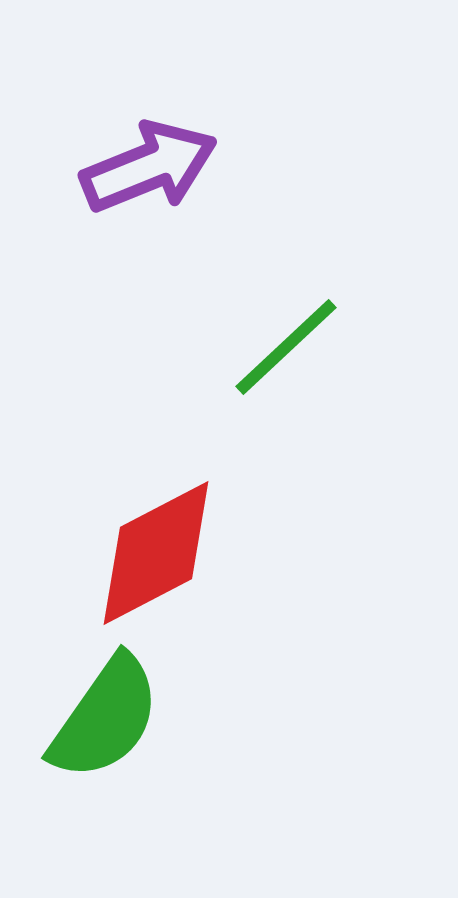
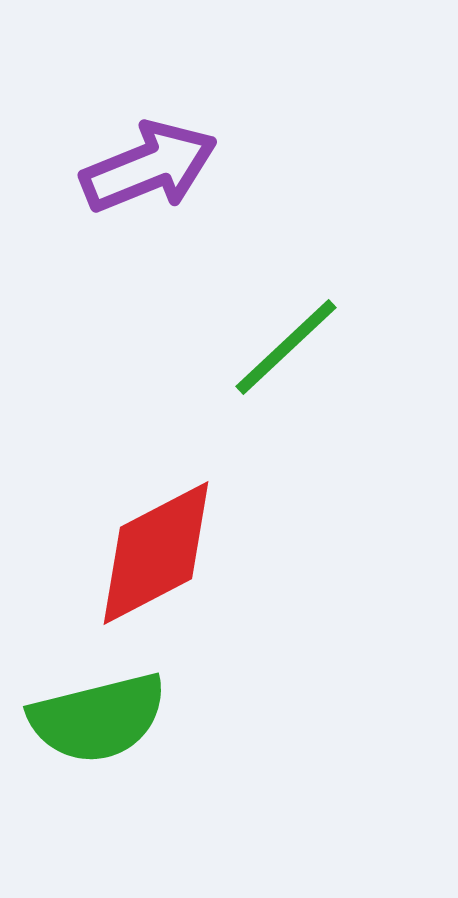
green semicircle: moved 7 px left; rotated 41 degrees clockwise
